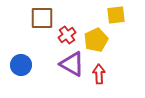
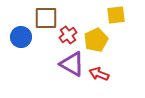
brown square: moved 4 px right
red cross: moved 1 px right
blue circle: moved 28 px up
red arrow: rotated 66 degrees counterclockwise
